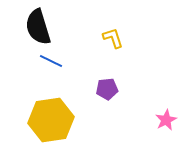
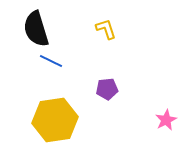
black semicircle: moved 2 px left, 2 px down
yellow L-shape: moved 7 px left, 9 px up
yellow hexagon: moved 4 px right
